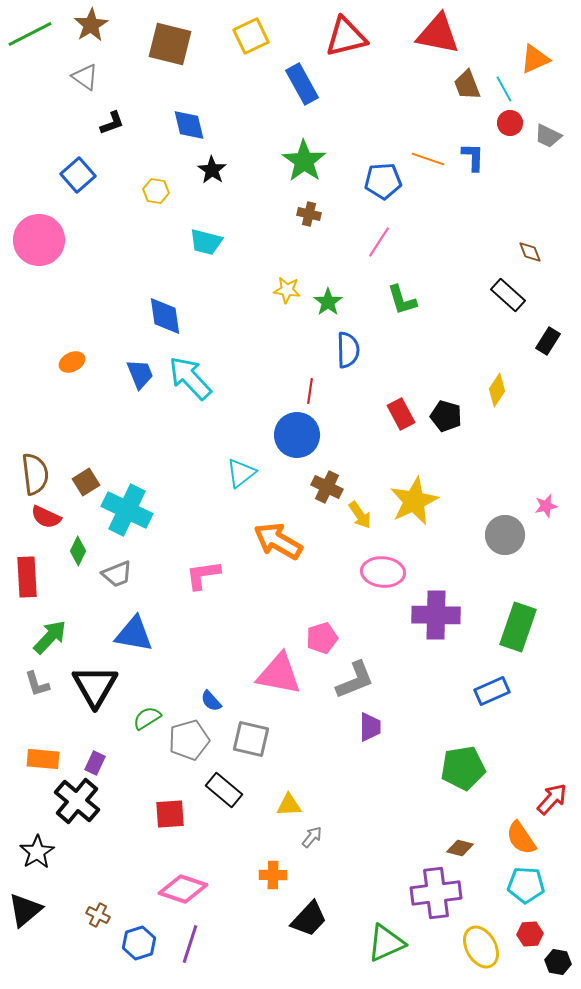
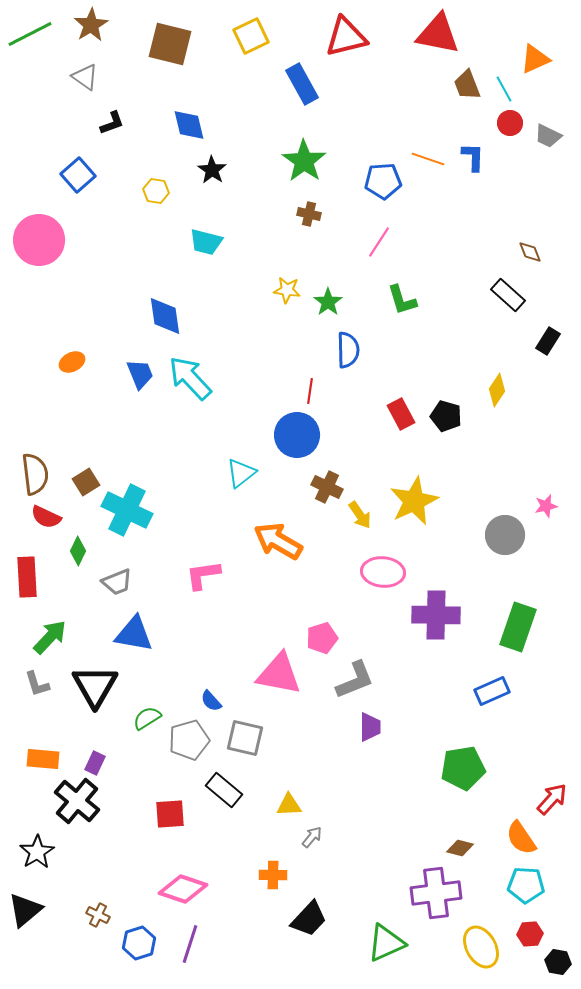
gray trapezoid at (117, 574): moved 8 px down
gray square at (251, 739): moved 6 px left, 1 px up
